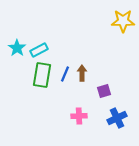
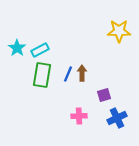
yellow star: moved 4 px left, 10 px down
cyan rectangle: moved 1 px right
blue line: moved 3 px right
purple square: moved 4 px down
